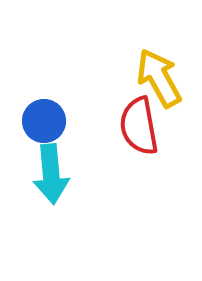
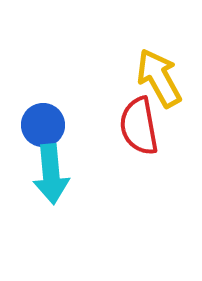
blue circle: moved 1 px left, 4 px down
